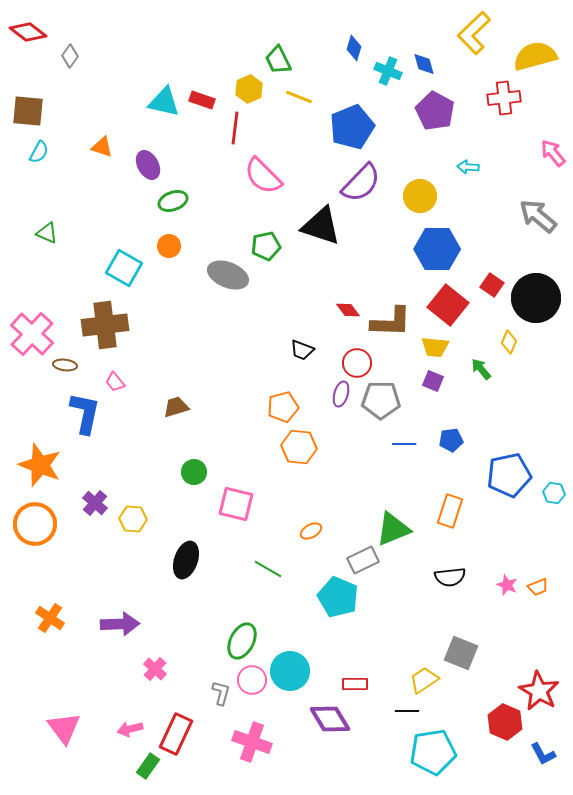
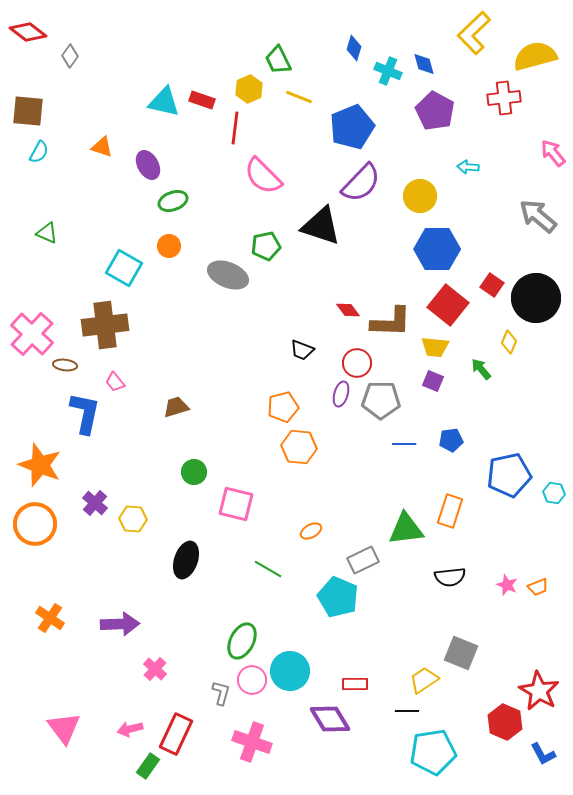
green triangle at (393, 529): moved 13 px right; rotated 15 degrees clockwise
